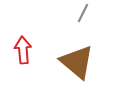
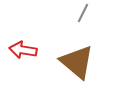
red arrow: rotated 76 degrees counterclockwise
